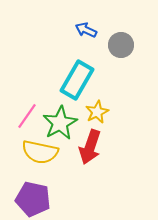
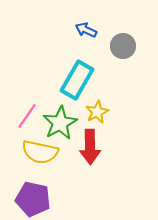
gray circle: moved 2 px right, 1 px down
red arrow: rotated 20 degrees counterclockwise
